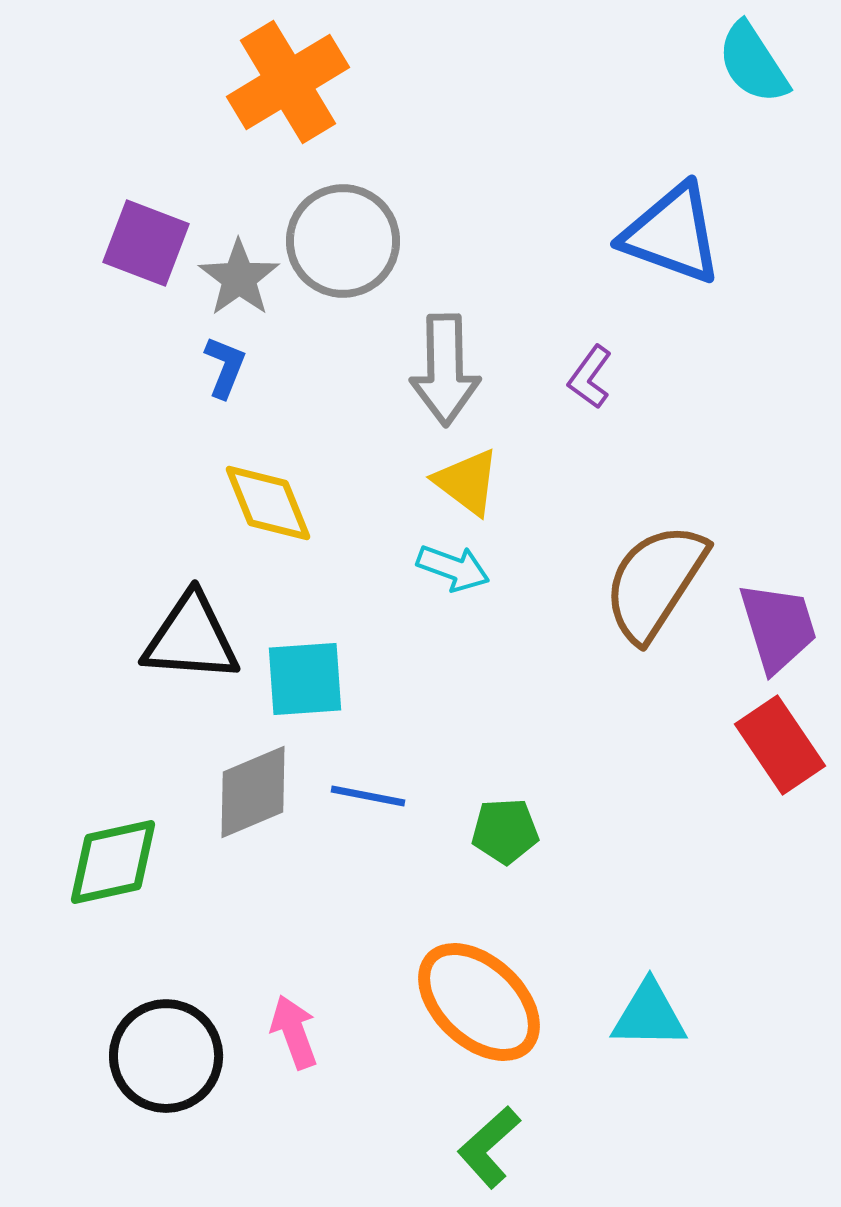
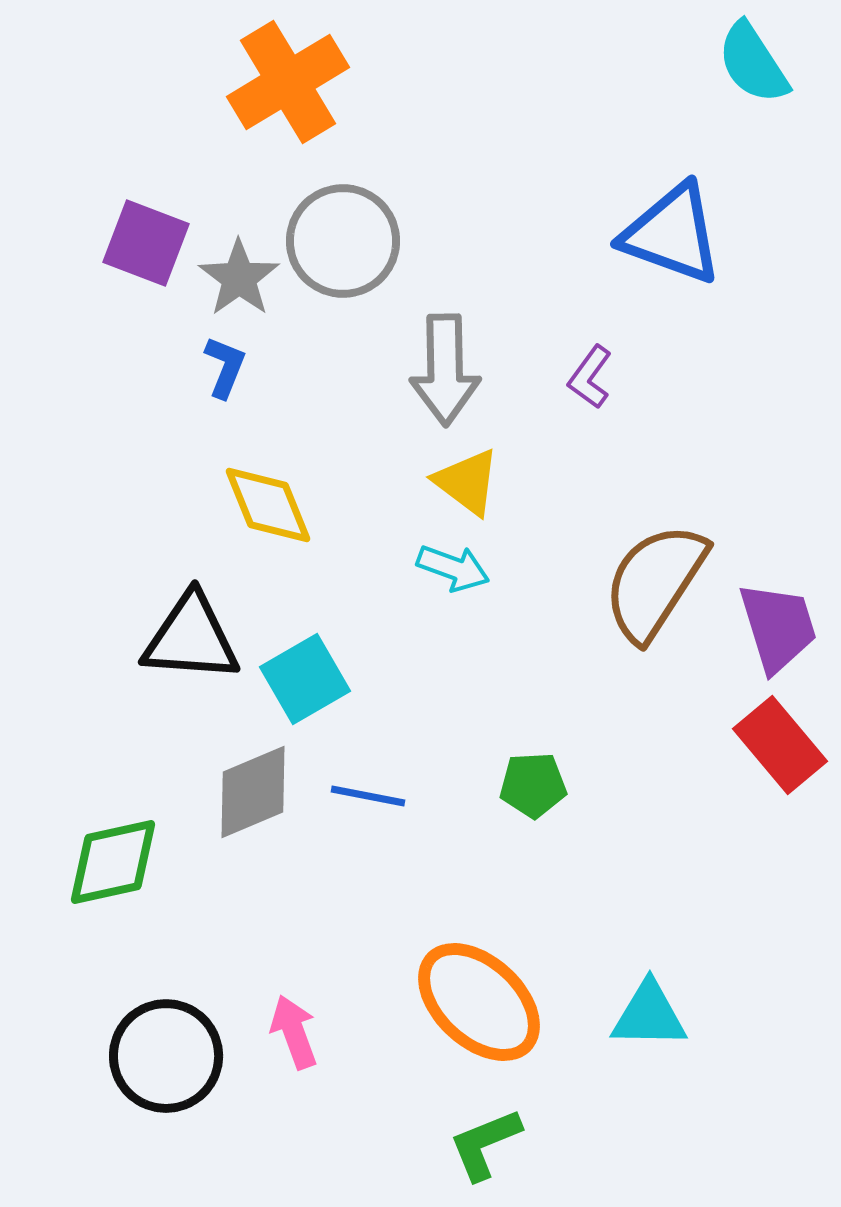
yellow diamond: moved 2 px down
cyan square: rotated 26 degrees counterclockwise
red rectangle: rotated 6 degrees counterclockwise
green pentagon: moved 28 px right, 46 px up
green L-shape: moved 4 px left, 3 px up; rotated 20 degrees clockwise
